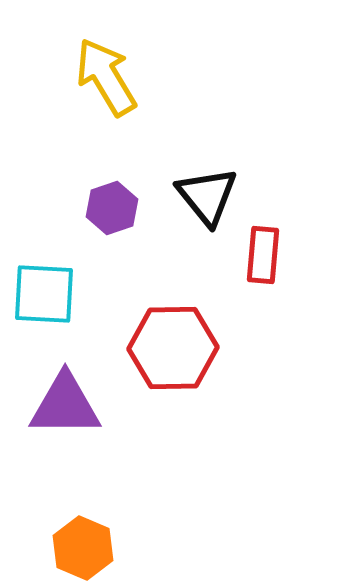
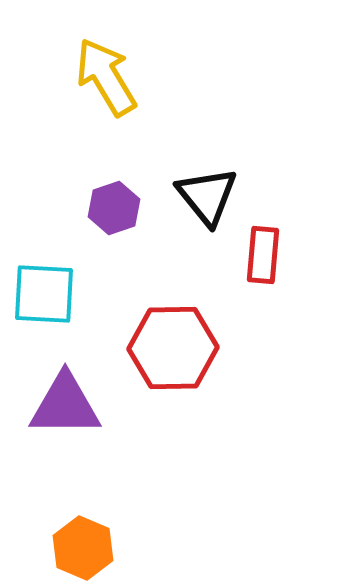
purple hexagon: moved 2 px right
